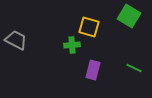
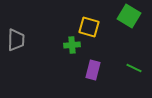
gray trapezoid: rotated 65 degrees clockwise
